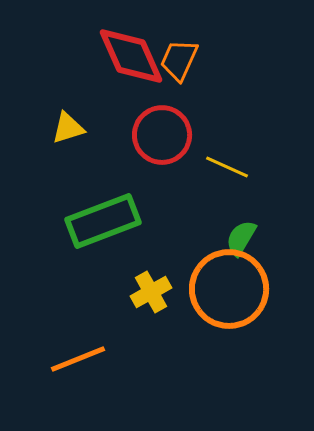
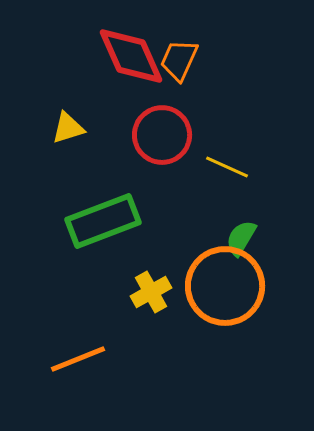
orange circle: moved 4 px left, 3 px up
